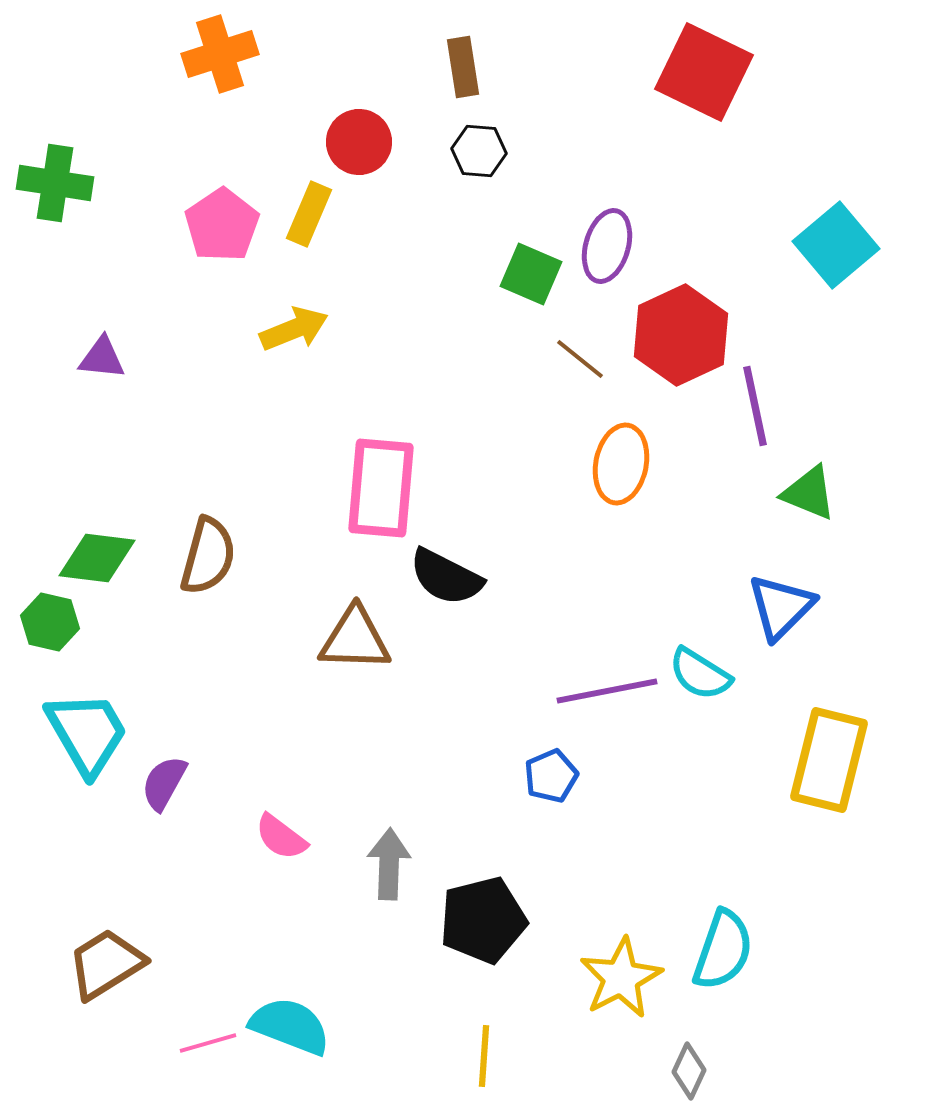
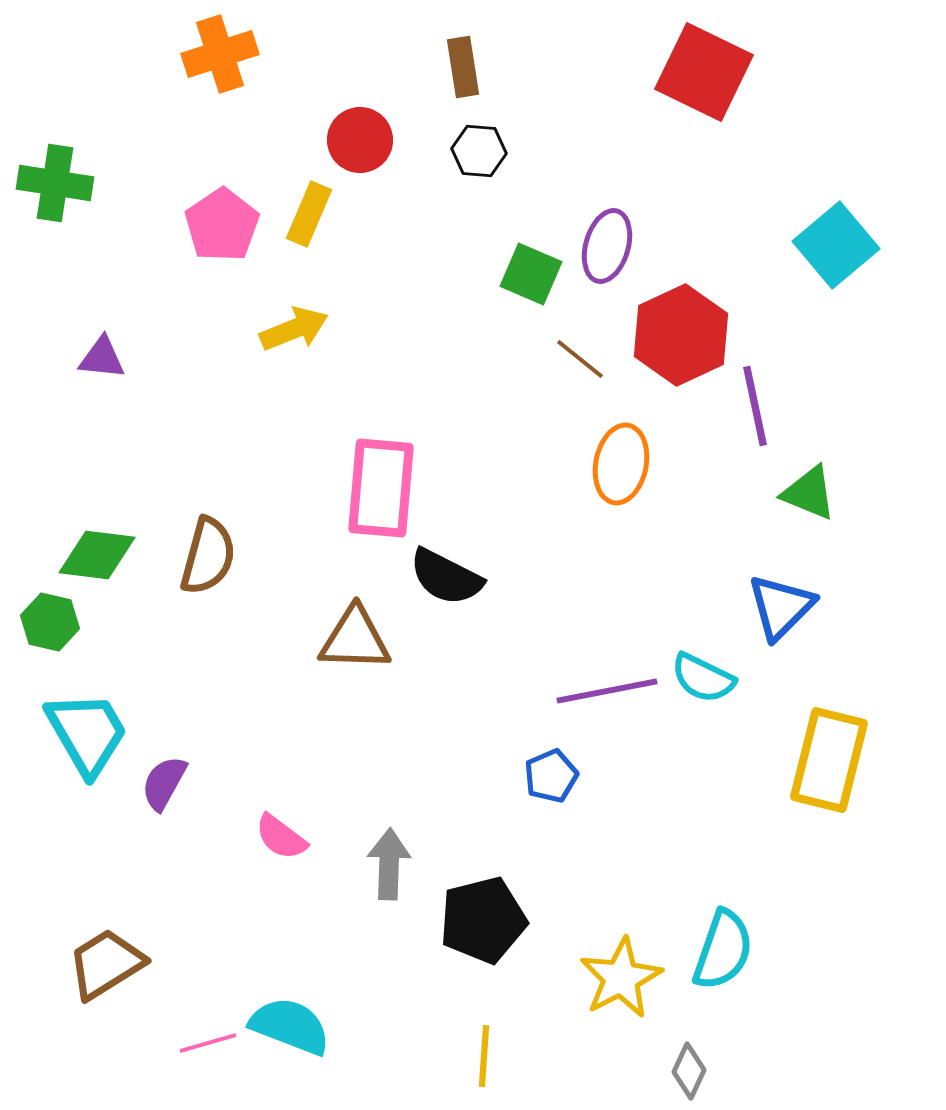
red circle at (359, 142): moved 1 px right, 2 px up
green diamond at (97, 558): moved 3 px up
cyan semicircle at (700, 674): moved 3 px right, 4 px down; rotated 6 degrees counterclockwise
